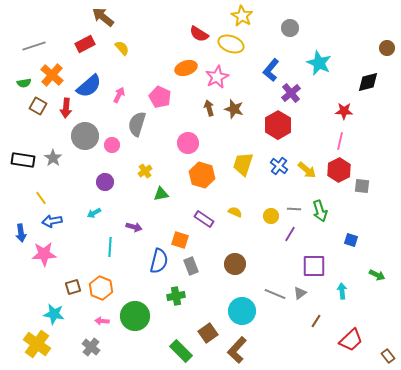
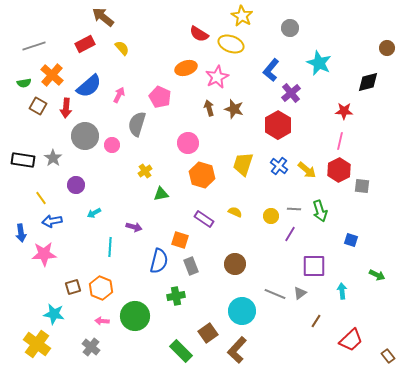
purple circle at (105, 182): moved 29 px left, 3 px down
